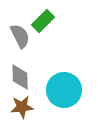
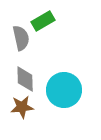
green rectangle: rotated 15 degrees clockwise
gray semicircle: moved 1 px right, 2 px down; rotated 15 degrees clockwise
gray diamond: moved 5 px right, 2 px down
